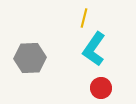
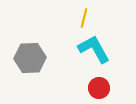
cyan L-shape: rotated 116 degrees clockwise
red circle: moved 2 px left
